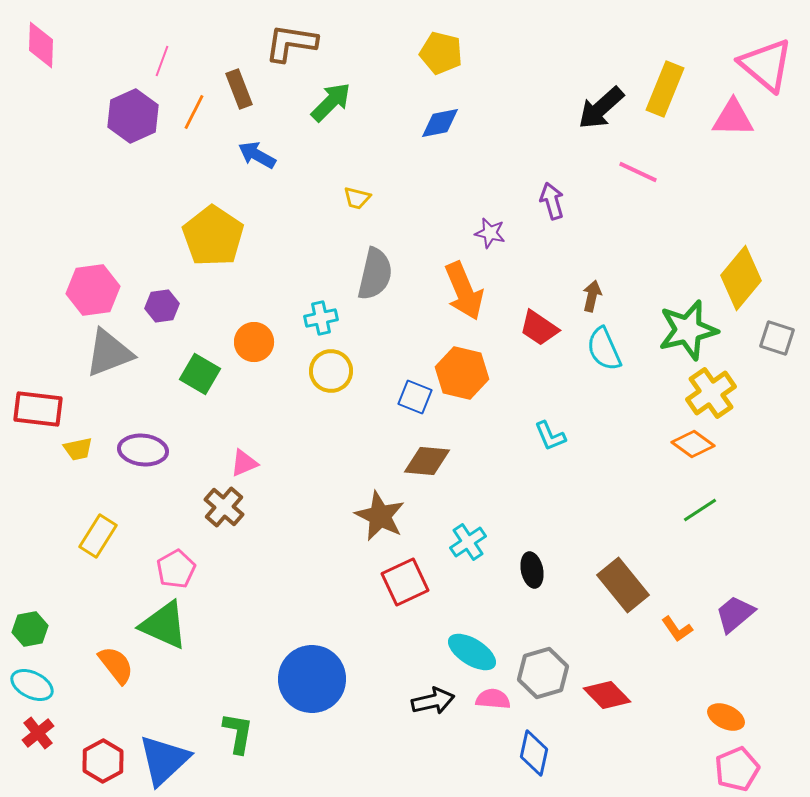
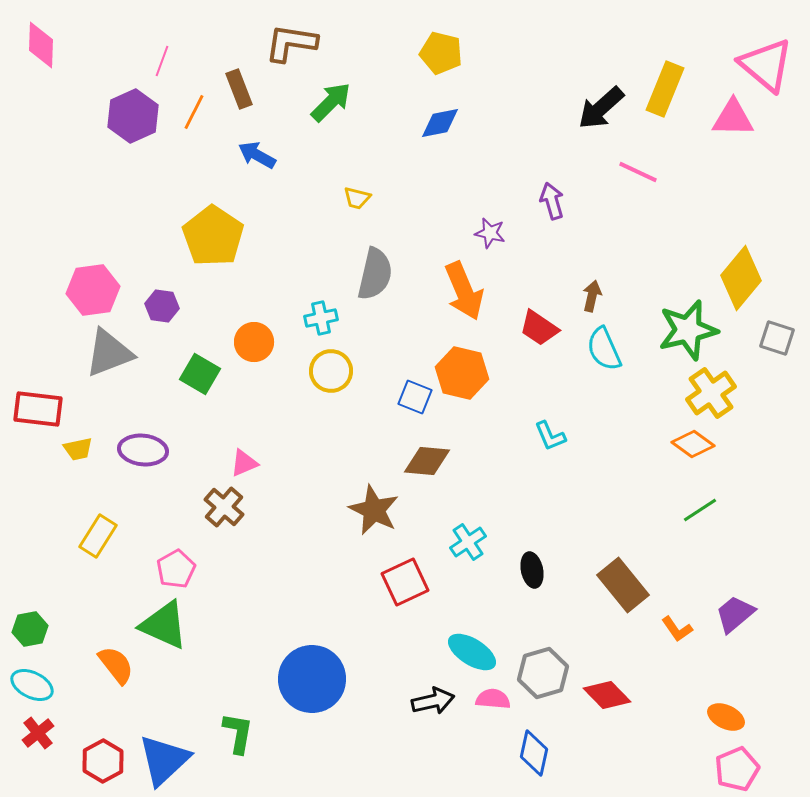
purple hexagon at (162, 306): rotated 16 degrees clockwise
brown star at (380, 516): moved 6 px left, 6 px up
